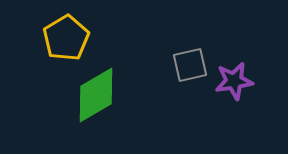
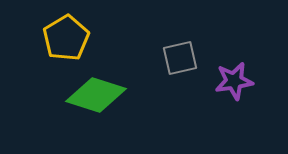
gray square: moved 10 px left, 7 px up
green diamond: rotated 48 degrees clockwise
